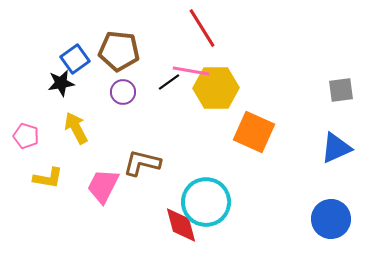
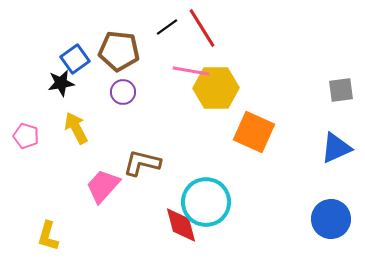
black line: moved 2 px left, 55 px up
yellow L-shape: moved 58 px down; rotated 96 degrees clockwise
pink trapezoid: rotated 15 degrees clockwise
